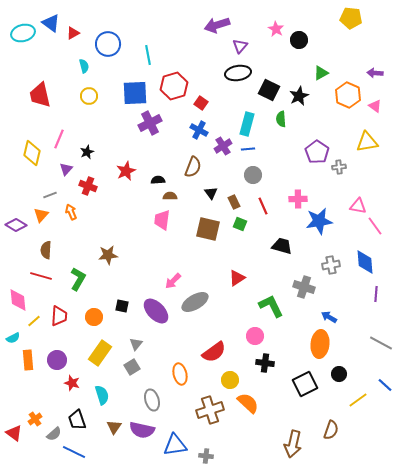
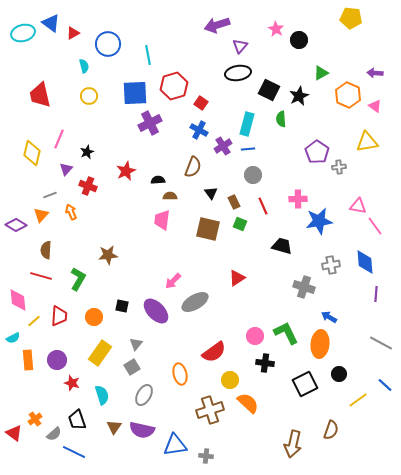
green L-shape at (271, 306): moved 15 px right, 27 px down
gray ellipse at (152, 400): moved 8 px left, 5 px up; rotated 45 degrees clockwise
